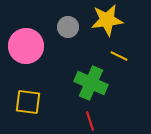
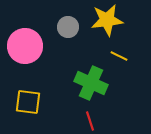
pink circle: moved 1 px left
